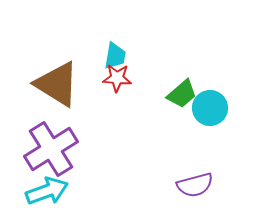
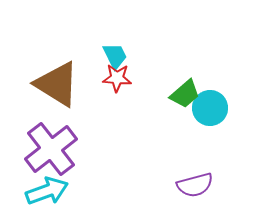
cyan trapezoid: rotated 36 degrees counterclockwise
green trapezoid: moved 3 px right
purple cross: rotated 6 degrees counterclockwise
